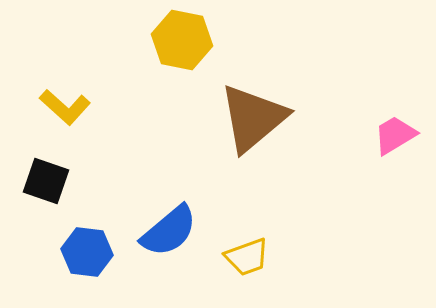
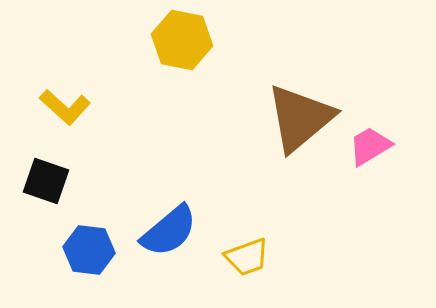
brown triangle: moved 47 px right
pink trapezoid: moved 25 px left, 11 px down
blue hexagon: moved 2 px right, 2 px up
